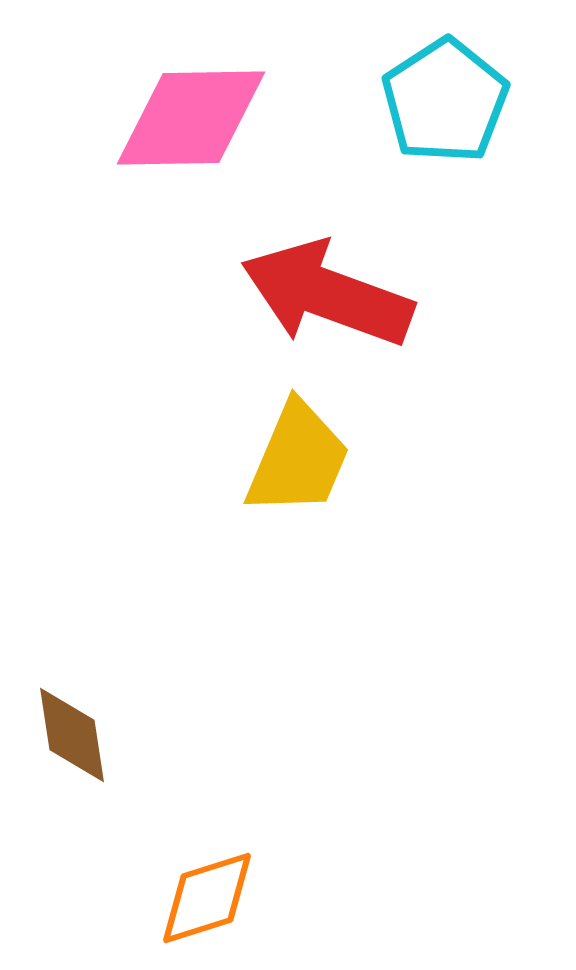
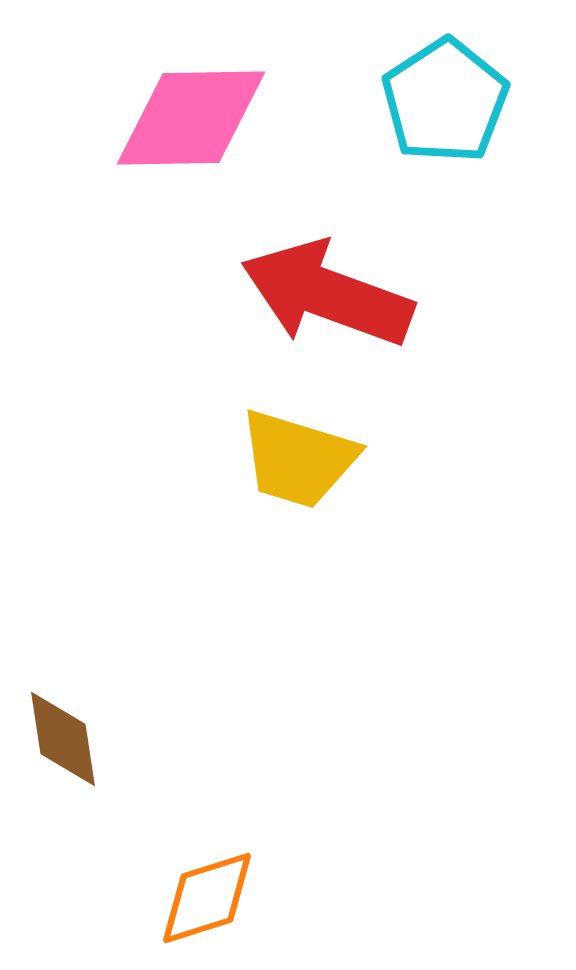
yellow trapezoid: rotated 84 degrees clockwise
brown diamond: moved 9 px left, 4 px down
